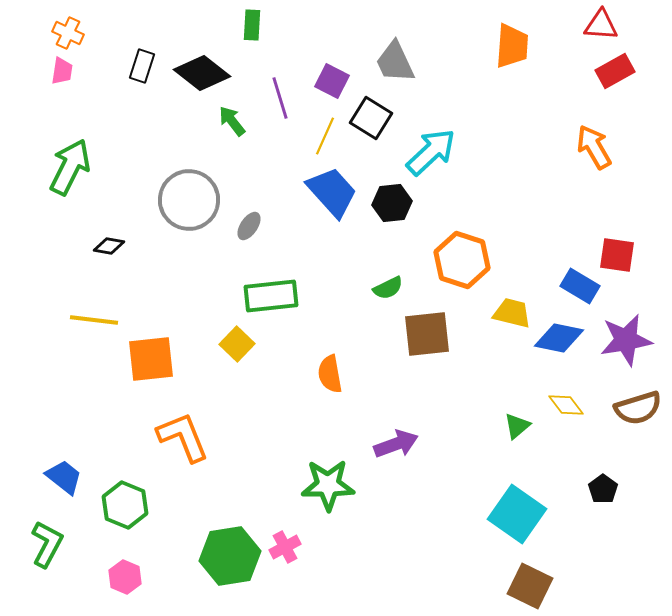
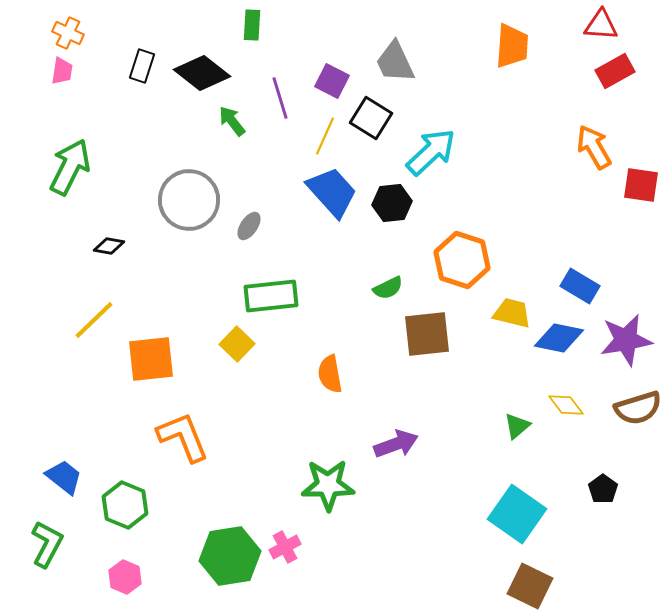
red square at (617, 255): moved 24 px right, 70 px up
yellow line at (94, 320): rotated 51 degrees counterclockwise
